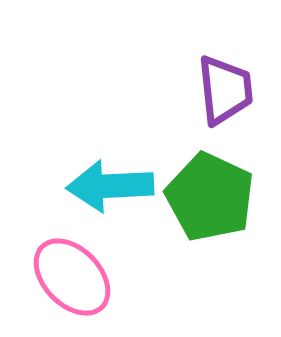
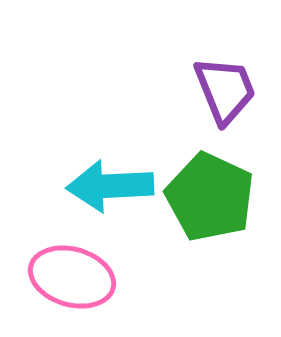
purple trapezoid: rotated 16 degrees counterclockwise
pink ellipse: rotated 30 degrees counterclockwise
